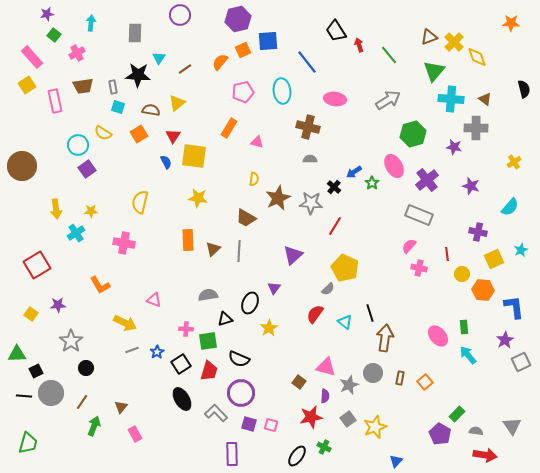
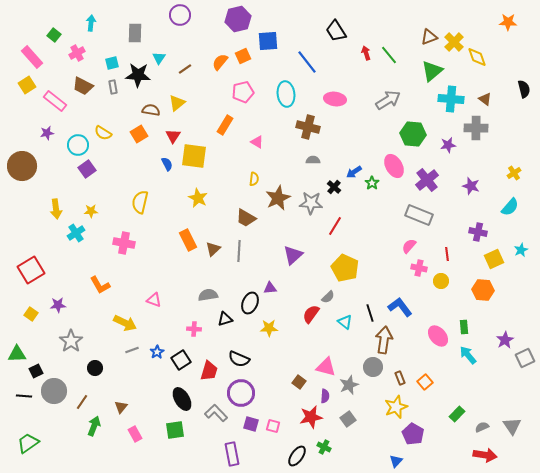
purple star at (47, 14): moved 119 px down
orange star at (511, 23): moved 3 px left, 1 px up
red arrow at (359, 45): moved 7 px right, 8 px down
orange square at (243, 50): moved 6 px down
green triangle at (434, 71): moved 2 px left; rotated 10 degrees clockwise
brown trapezoid at (83, 86): rotated 35 degrees clockwise
cyan ellipse at (282, 91): moved 4 px right, 3 px down
pink rectangle at (55, 101): rotated 40 degrees counterclockwise
cyan square at (118, 107): moved 6 px left, 44 px up; rotated 32 degrees counterclockwise
orange rectangle at (229, 128): moved 4 px left, 3 px up
green hexagon at (413, 134): rotated 20 degrees clockwise
pink triangle at (257, 142): rotated 16 degrees clockwise
purple star at (454, 147): moved 6 px left, 2 px up; rotated 21 degrees counterclockwise
gray semicircle at (310, 159): moved 3 px right, 1 px down
blue semicircle at (166, 162): moved 1 px right, 2 px down
yellow cross at (514, 162): moved 11 px down
yellow star at (198, 198): rotated 18 degrees clockwise
orange rectangle at (188, 240): rotated 25 degrees counterclockwise
red square at (37, 265): moved 6 px left, 5 px down
yellow circle at (462, 274): moved 21 px left, 7 px down
purple triangle at (274, 288): moved 4 px left; rotated 48 degrees clockwise
gray semicircle at (328, 289): moved 8 px down
blue L-shape at (514, 307): moved 114 px left; rotated 30 degrees counterclockwise
red semicircle at (315, 314): moved 4 px left
yellow star at (269, 328): rotated 30 degrees clockwise
pink cross at (186, 329): moved 8 px right
brown arrow at (385, 338): moved 1 px left, 2 px down
green square at (208, 341): moved 33 px left, 89 px down
gray square at (521, 362): moved 4 px right, 4 px up
black square at (181, 364): moved 4 px up
black circle at (86, 368): moved 9 px right
gray circle at (373, 373): moved 6 px up
brown rectangle at (400, 378): rotated 32 degrees counterclockwise
gray circle at (51, 393): moved 3 px right, 2 px up
purple square at (249, 424): moved 2 px right
pink square at (271, 425): moved 2 px right, 1 px down
yellow star at (375, 427): moved 21 px right, 20 px up
gray semicircle at (476, 431): moved 6 px right, 4 px up; rotated 32 degrees counterclockwise
purple pentagon at (440, 434): moved 27 px left
green trapezoid at (28, 443): rotated 140 degrees counterclockwise
purple rectangle at (232, 454): rotated 10 degrees counterclockwise
